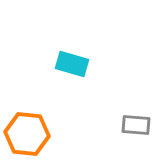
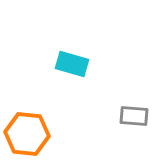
gray rectangle: moved 2 px left, 9 px up
